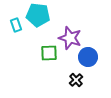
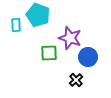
cyan pentagon: rotated 15 degrees clockwise
cyan rectangle: rotated 16 degrees clockwise
